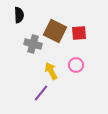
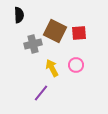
gray cross: rotated 30 degrees counterclockwise
yellow arrow: moved 1 px right, 3 px up
